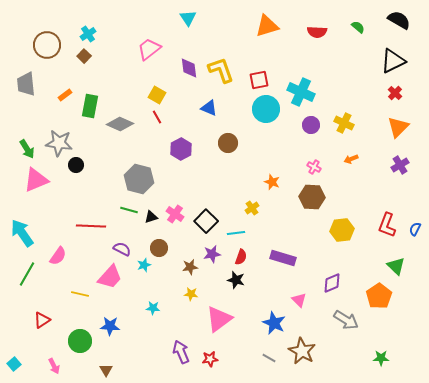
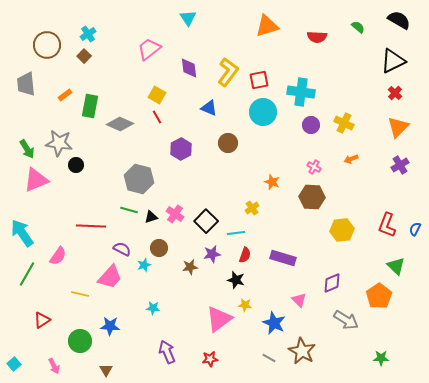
red semicircle at (317, 32): moved 5 px down
yellow L-shape at (221, 70): moved 7 px right, 2 px down; rotated 56 degrees clockwise
cyan cross at (301, 92): rotated 16 degrees counterclockwise
cyan circle at (266, 109): moved 3 px left, 3 px down
red semicircle at (241, 257): moved 4 px right, 2 px up
yellow star at (191, 294): moved 54 px right, 11 px down
purple arrow at (181, 352): moved 14 px left
